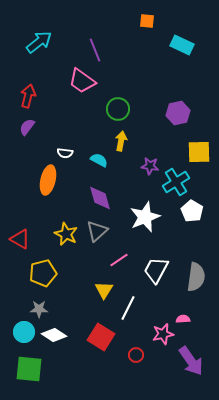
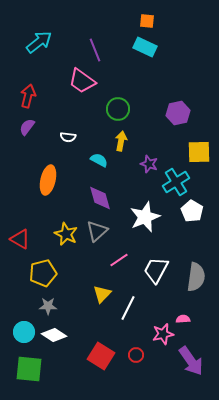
cyan rectangle: moved 37 px left, 2 px down
white semicircle: moved 3 px right, 16 px up
purple star: moved 1 px left, 2 px up; rotated 12 degrees clockwise
yellow triangle: moved 2 px left, 4 px down; rotated 12 degrees clockwise
gray star: moved 9 px right, 3 px up
red square: moved 19 px down
